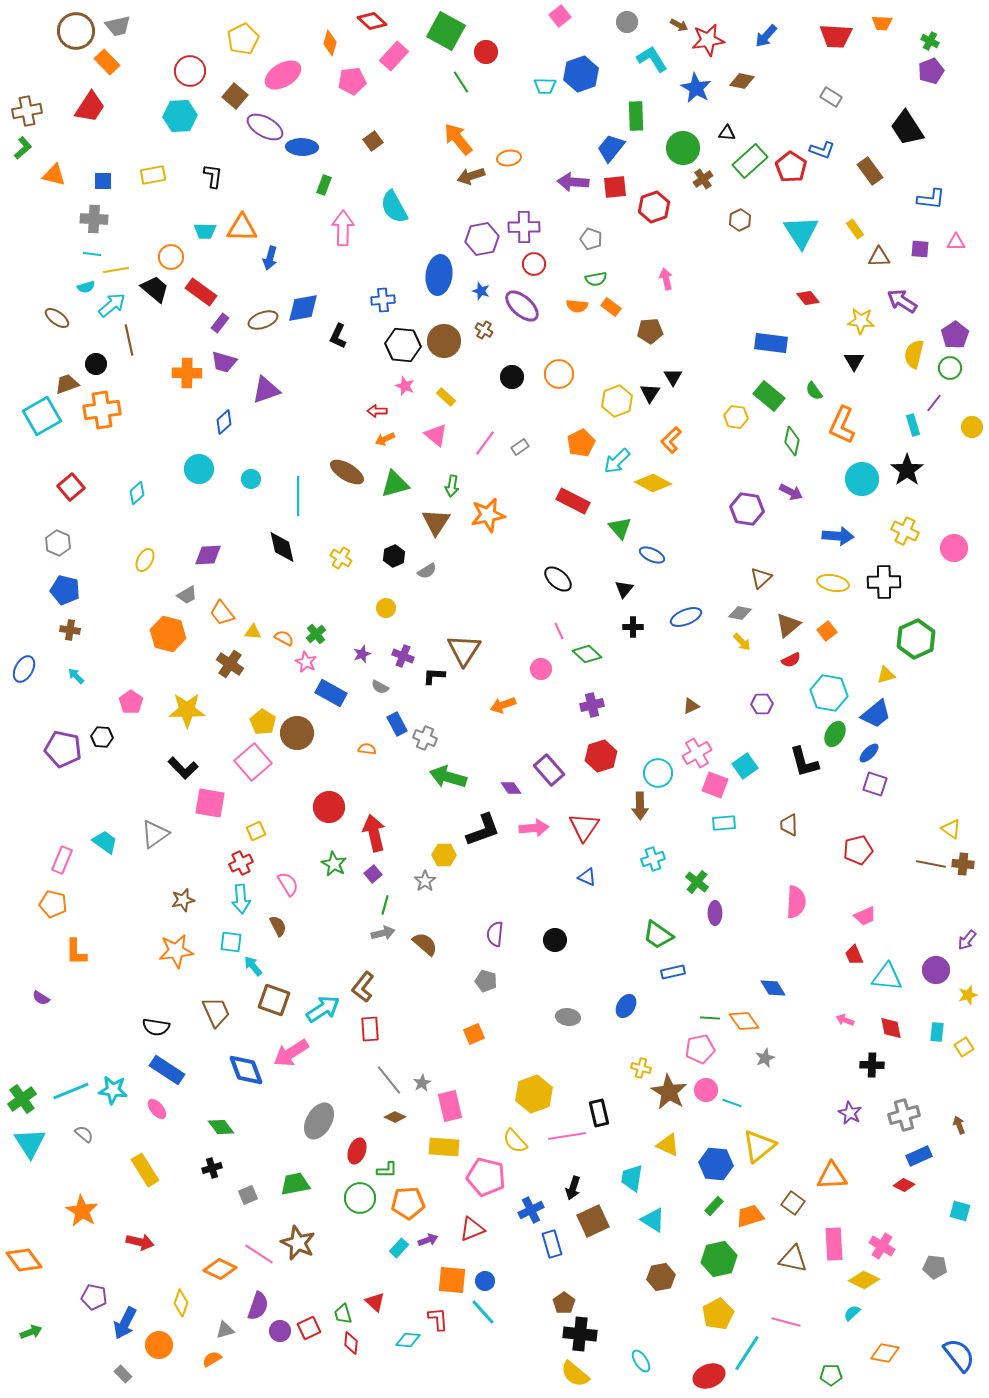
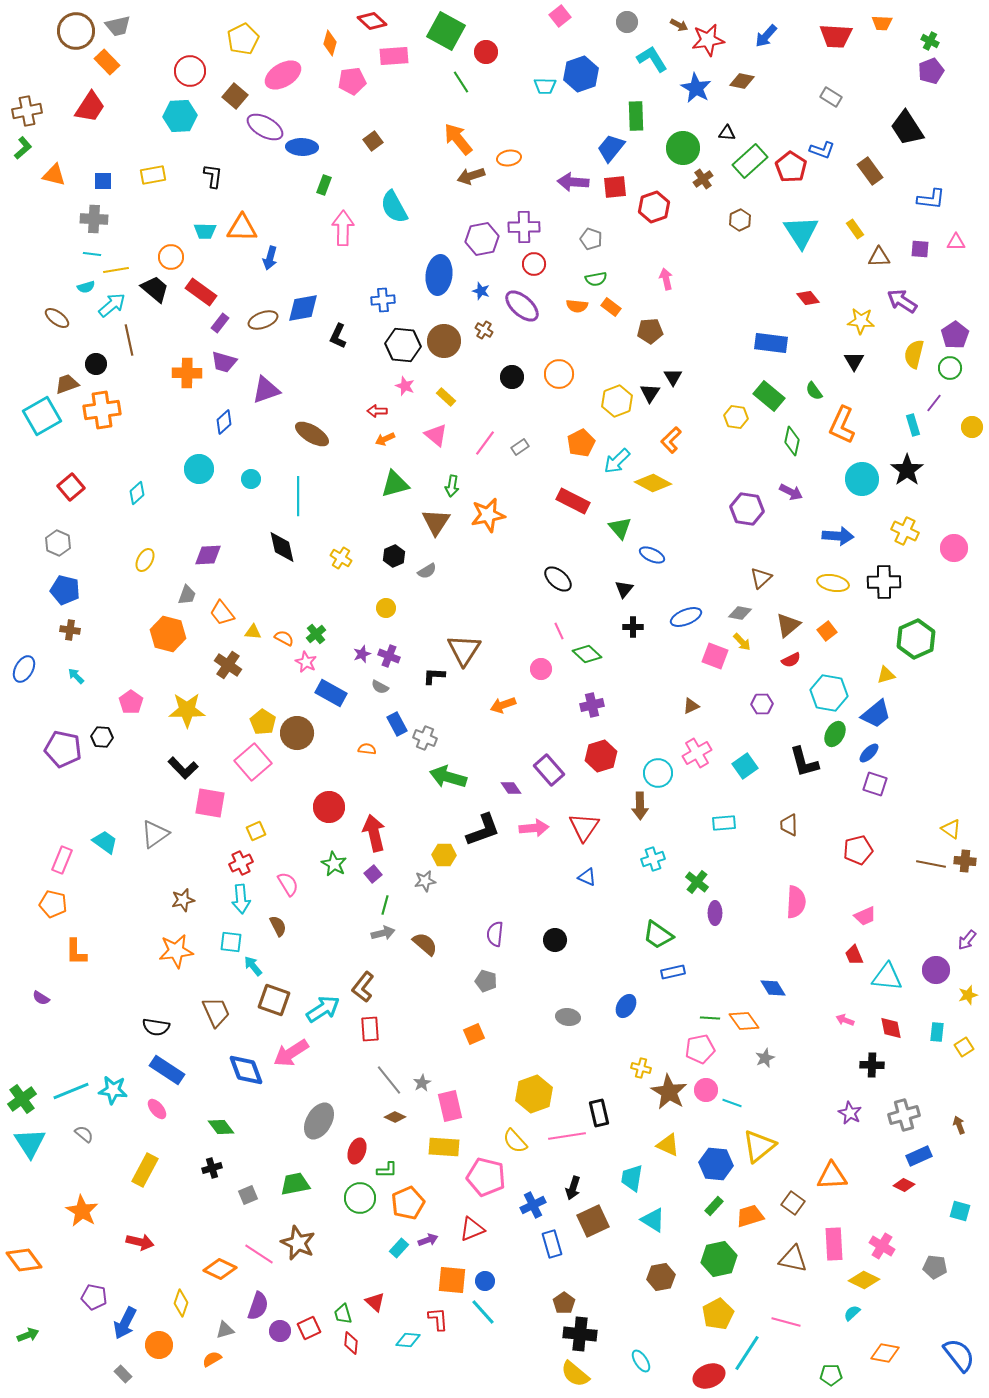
pink rectangle at (394, 56): rotated 44 degrees clockwise
brown ellipse at (347, 472): moved 35 px left, 38 px up
gray trapezoid at (187, 595): rotated 40 degrees counterclockwise
purple cross at (403, 656): moved 14 px left
brown cross at (230, 664): moved 2 px left, 1 px down
pink square at (715, 785): moved 129 px up
brown cross at (963, 864): moved 2 px right, 3 px up
gray star at (425, 881): rotated 25 degrees clockwise
yellow rectangle at (145, 1170): rotated 60 degrees clockwise
orange pentagon at (408, 1203): rotated 20 degrees counterclockwise
blue cross at (531, 1210): moved 2 px right, 5 px up
green arrow at (31, 1332): moved 3 px left, 3 px down
